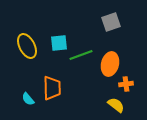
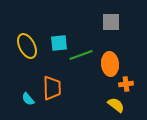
gray square: rotated 18 degrees clockwise
orange ellipse: rotated 20 degrees counterclockwise
